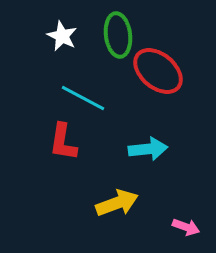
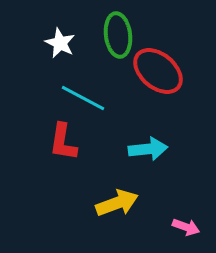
white star: moved 2 px left, 7 px down
